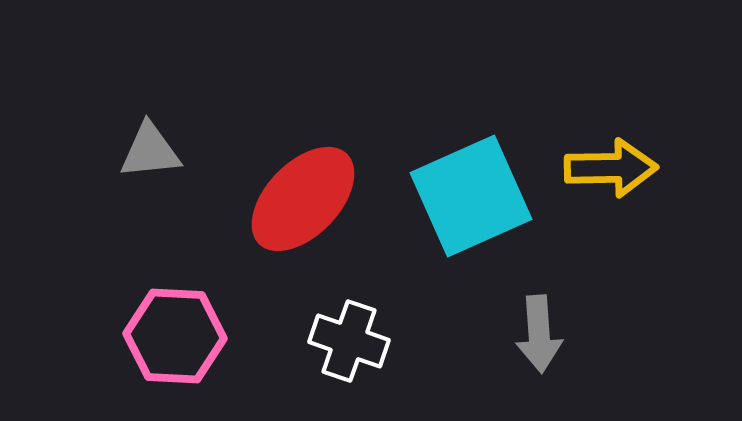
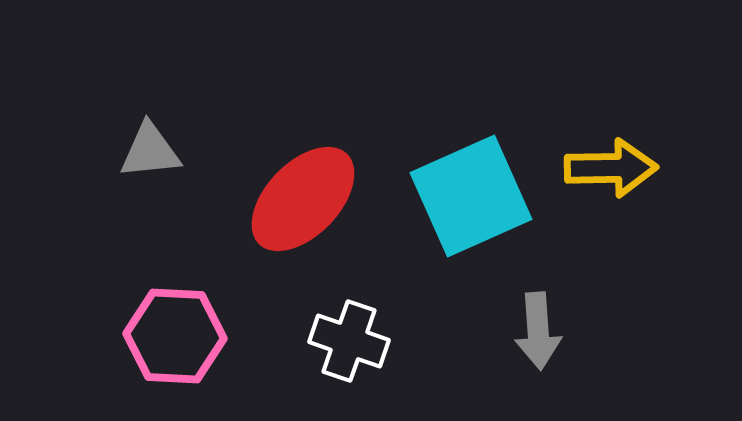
gray arrow: moved 1 px left, 3 px up
